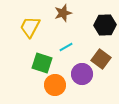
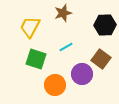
green square: moved 6 px left, 4 px up
